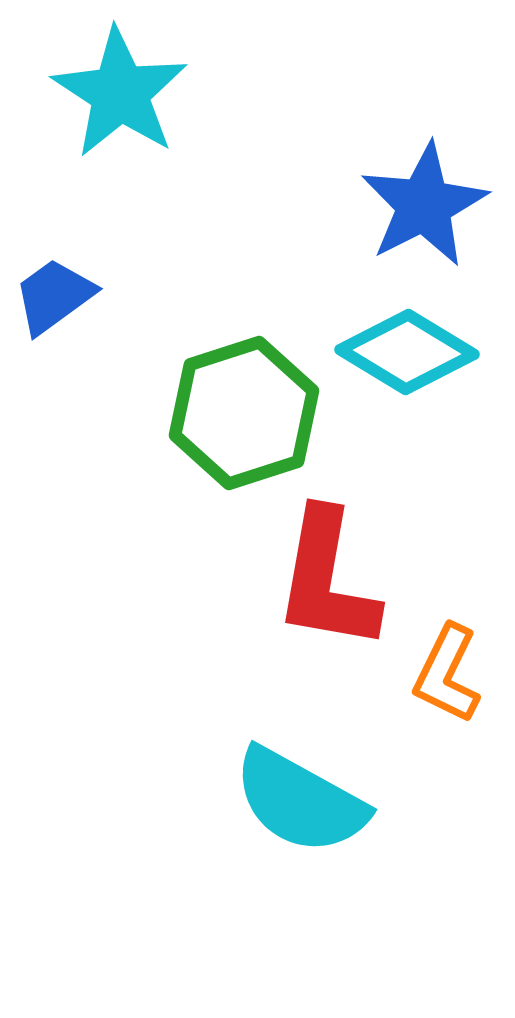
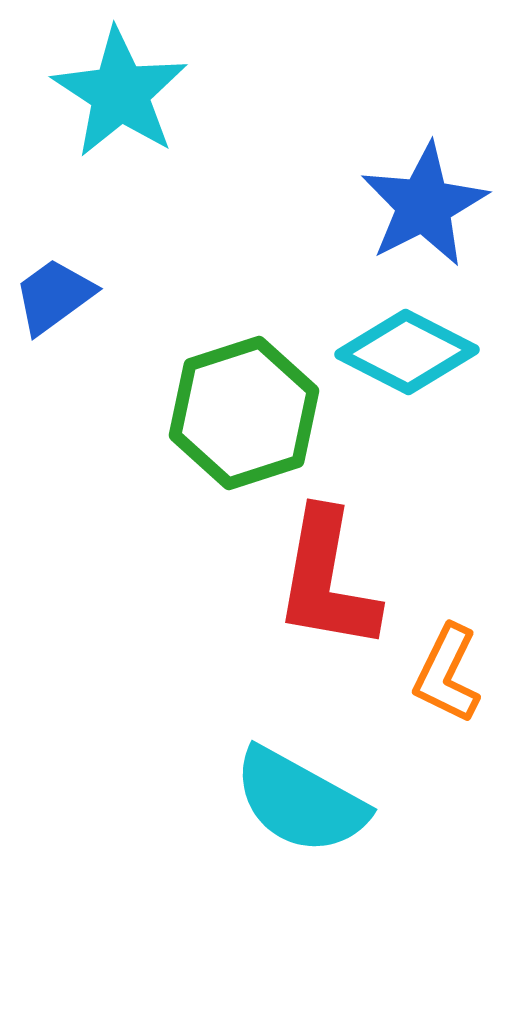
cyan diamond: rotated 4 degrees counterclockwise
